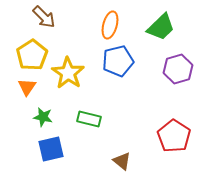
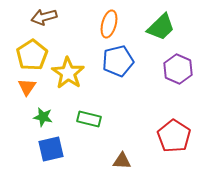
brown arrow: rotated 120 degrees clockwise
orange ellipse: moved 1 px left, 1 px up
purple hexagon: rotated 20 degrees counterclockwise
brown triangle: rotated 36 degrees counterclockwise
